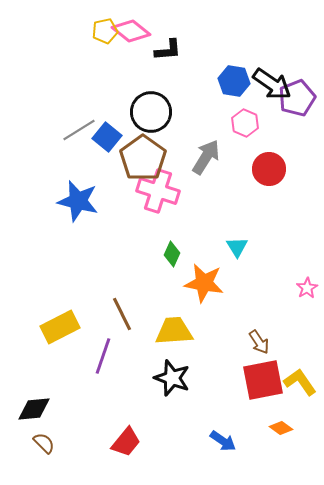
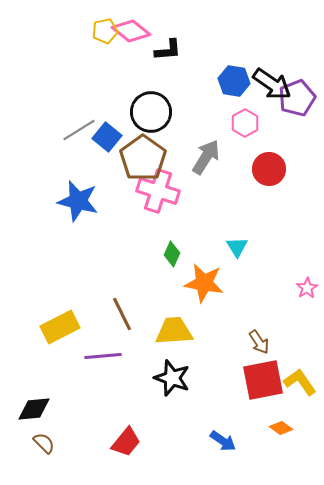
pink hexagon: rotated 8 degrees clockwise
purple line: rotated 66 degrees clockwise
